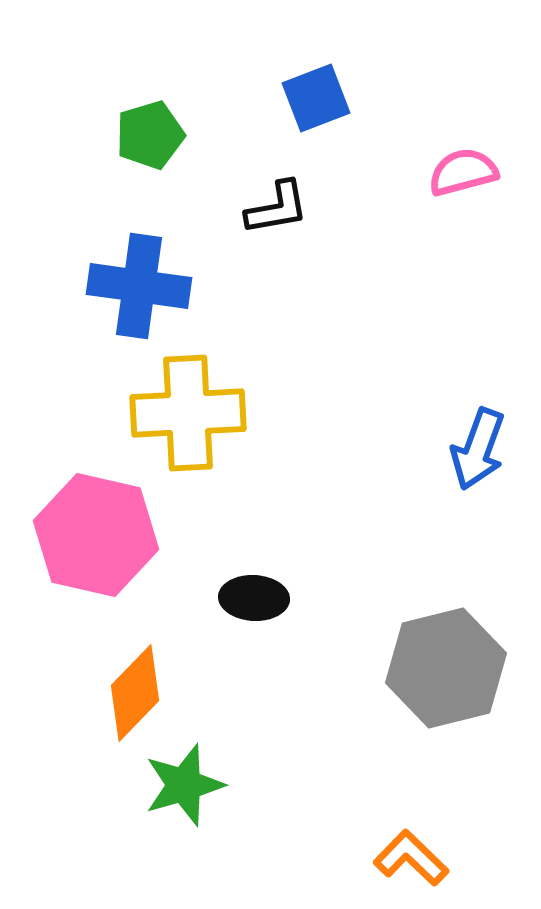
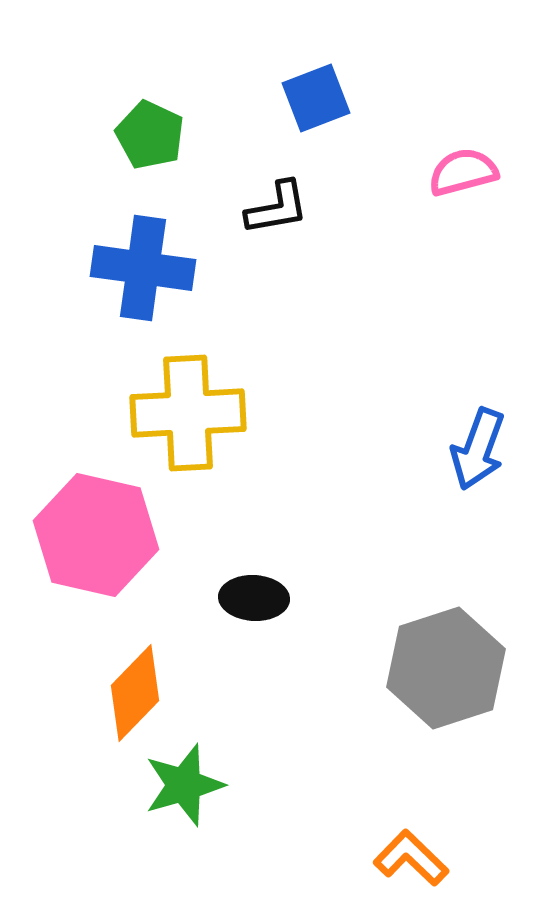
green pentagon: rotated 30 degrees counterclockwise
blue cross: moved 4 px right, 18 px up
gray hexagon: rotated 4 degrees counterclockwise
